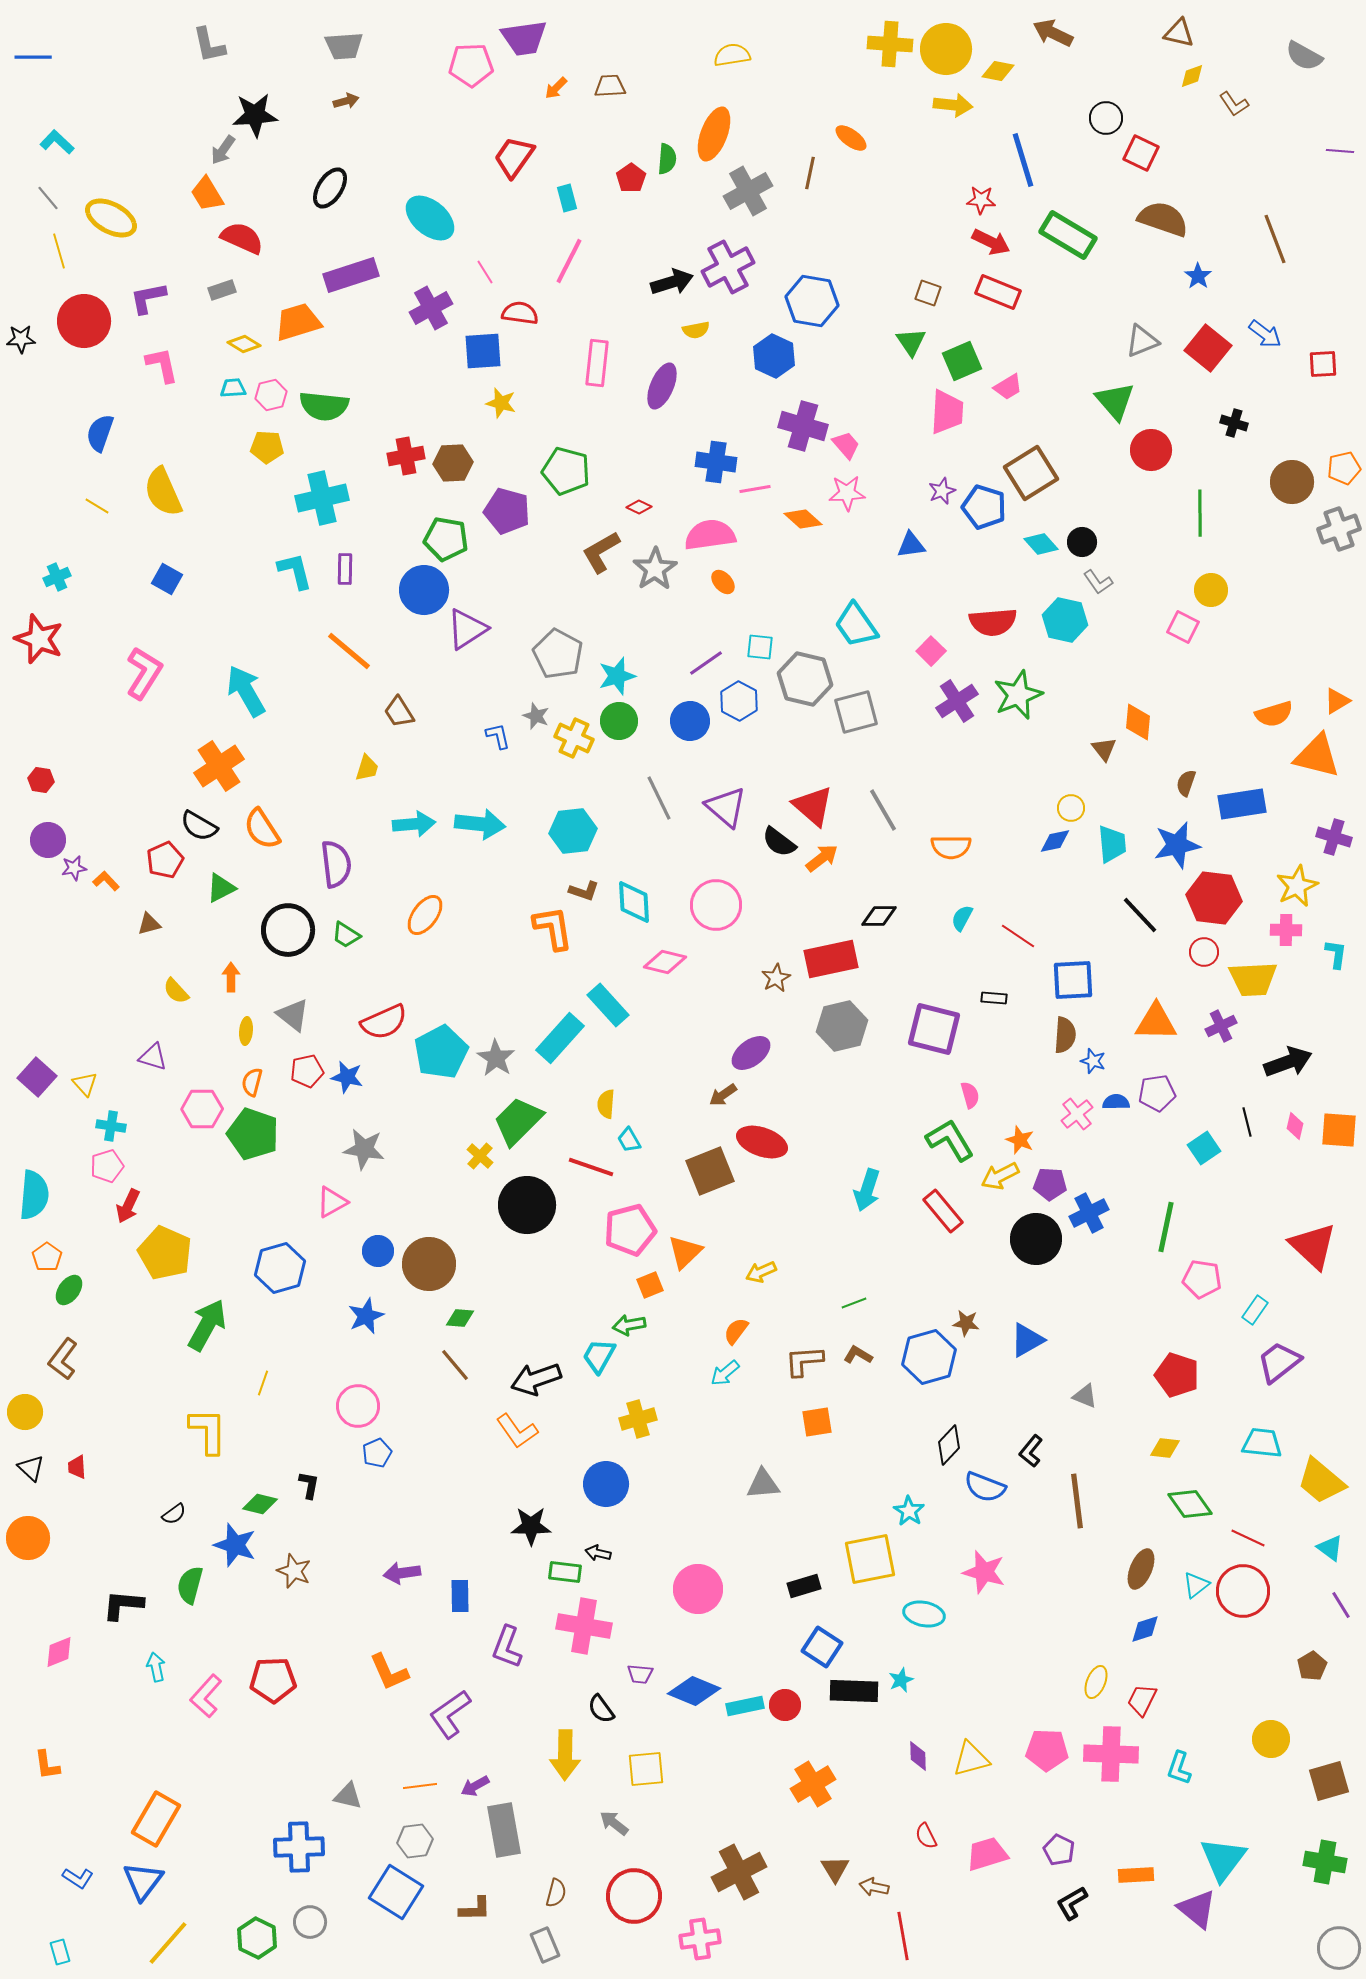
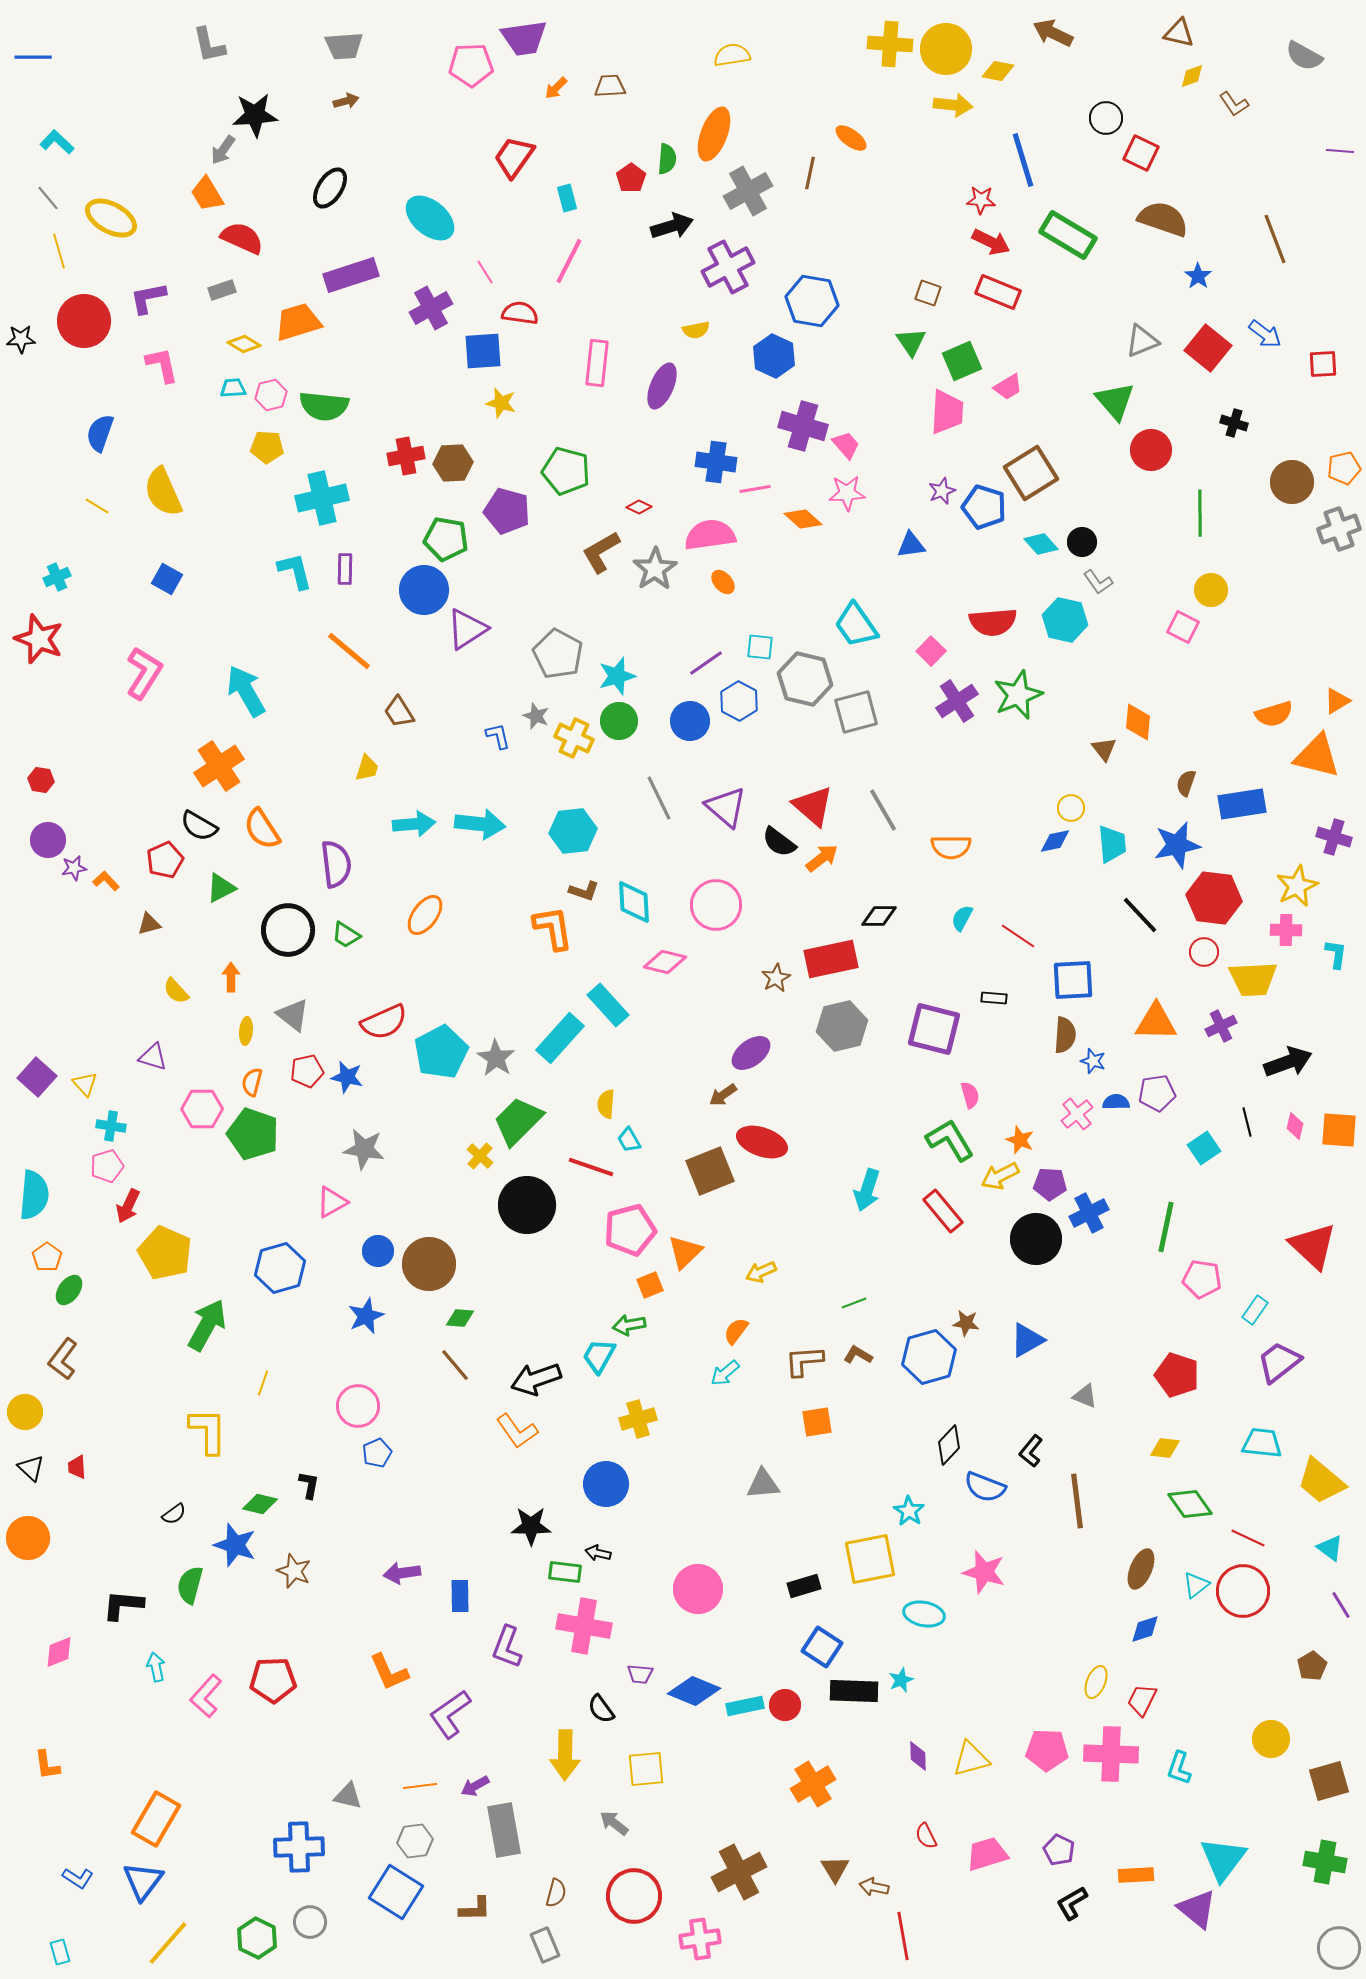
black arrow at (672, 282): moved 56 px up
